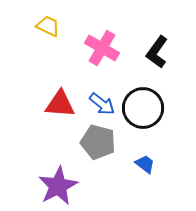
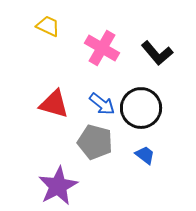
black L-shape: moved 1 px down; rotated 76 degrees counterclockwise
red triangle: moved 6 px left; rotated 12 degrees clockwise
black circle: moved 2 px left
gray pentagon: moved 3 px left
blue trapezoid: moved 9 px up
